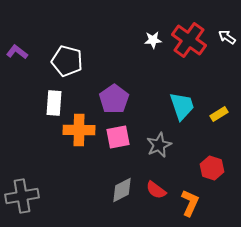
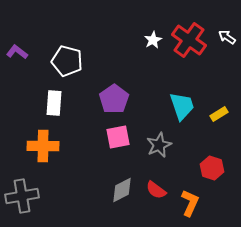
white star: rotated 24 degrees counterclockwise
orange cross: moved 36 px left, 16 px down
